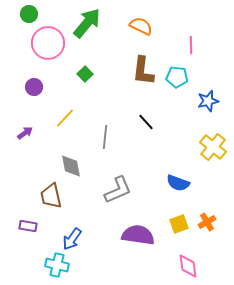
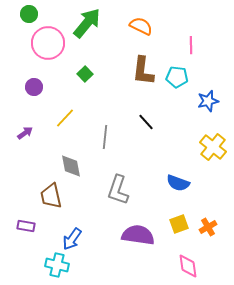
gray L-shape: rotated 132 degrees clockwise
orange cross: moved 1 px right, 5 px down
purple rectangle: moved 2 px left
